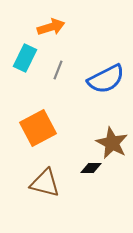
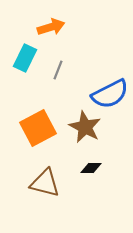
blue semicircle: moved 4 px right, 15 px down
brown star: moved 27 px left, 16 px up
